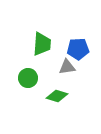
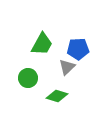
green trapezoid: rotated 25 degrees clockwise
gray triangle: rotated 36 degrees counterclockwise
